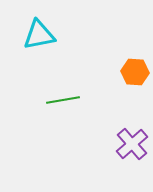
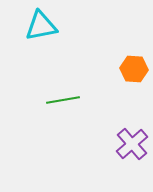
cyan triangle: moved 2 px right, 9 px up
orange hexagon: moved 1 px left, 3 px up
